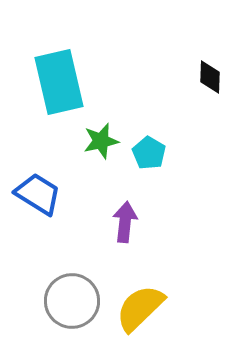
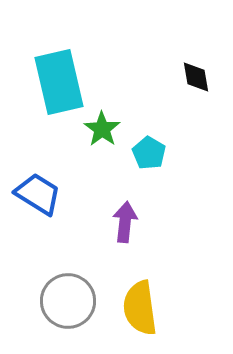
black diamond: moved 14 px left; rotated 12 degrees counterclockwise
green star: moved 1 px right, 12 px up; rotated 24 degrees counterclockwise
gray circle: moved 4 px left
yellow semicircle: rotated 54 degrees counterclockwise
